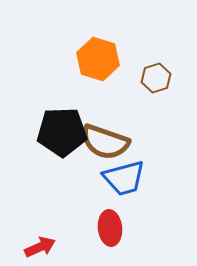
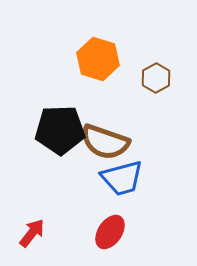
brown hexagon: rotated 12 degrees counterclockwise
black pentagon: moved 2 px left, 2 px up
blue trapezoid: moved 2 px left
red ellipse: moved 4 px down; rotated 40 degrees clockwise
red arrow: moved 8 px left, 14 px up; rotated 28 degrees counterclockwise
